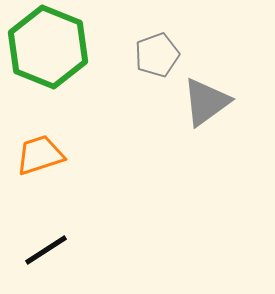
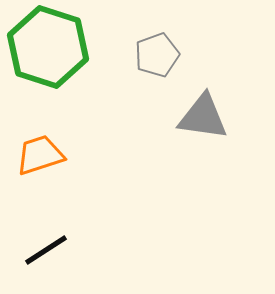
green hexagon: rotated 4 degrees counterclockwise
gray triangle: moved 3 px left, 15 px down; rotated 44 degrees clockwise
